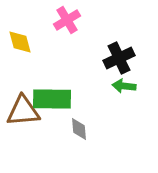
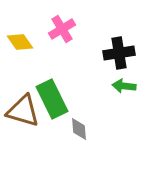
pink cross: moved 5 px left, 9 px down
yellow diamond: rotated 20 degrees counterclockwise
black cross: moved 5 px up; rotated 16 degrees clockwise
green rectangle: rotated 63 degrees clockwise
brown triangle: rotated 21 degrees clockwise
